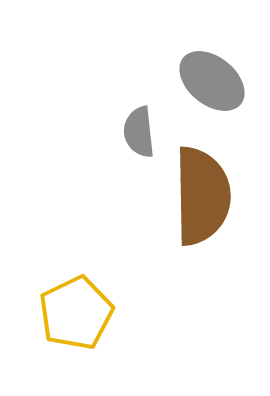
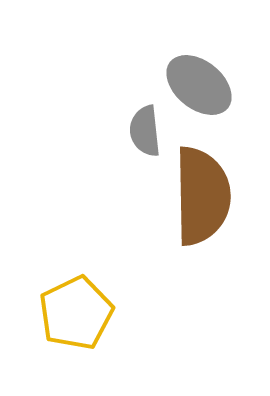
gray ellipse: moved 13 px left, 4 px down
gray semicircle: moved 6 px right, 1 px up
